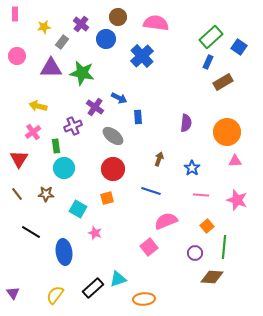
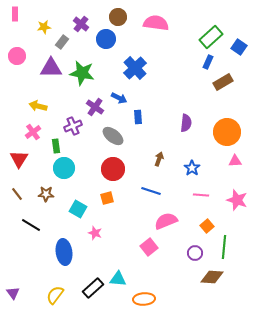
blue cross at (142, 56): moved 7 px left, 12 px down
black line at (31, 232): moved 7 px up
cyan triangle at (118, 279): rotated 24 degrees clockwise
